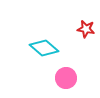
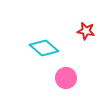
red star: moved 2 px down
